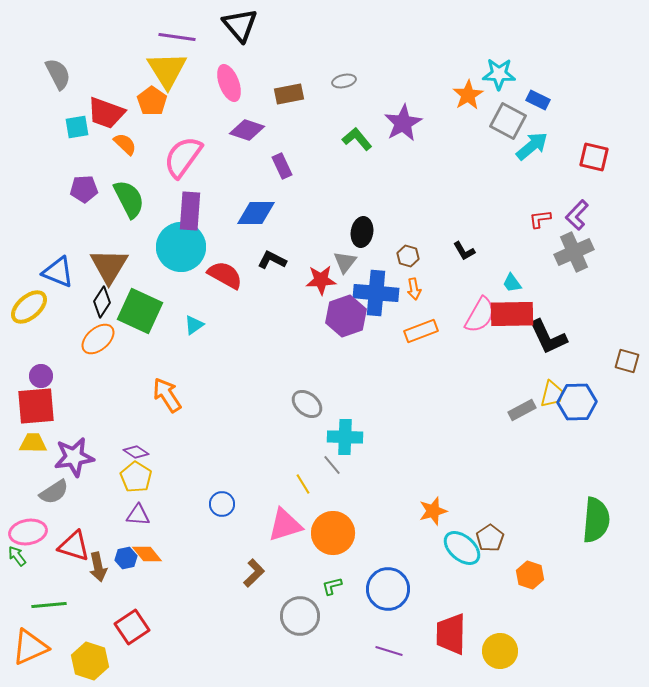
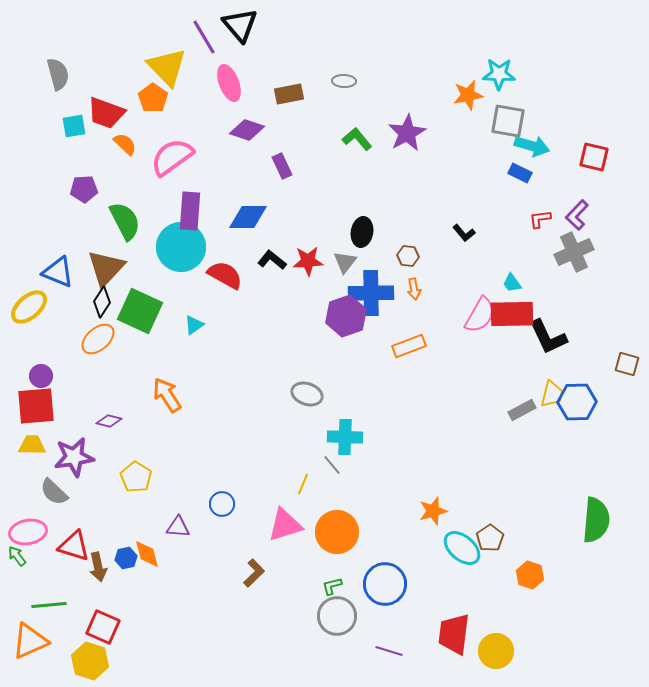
purple line at (177, 37): moved 27 px right; rotated 51 degrees clockwise
yellow triangle at (167, 70): moved 3 px up; rotated 12 degrees counterclockwise
gray semicircle at (58, 74): rotated 12 degrees clockwise
gray ellipse at (344, 81): rotated 15 degrees clockwise
orange star at (468, 95): rotated 20 degrees clockwise
blue rectangle at (538, 100): moved 18 px left, 73 px down
orange pentagon at (152, 101): moved 1 px right, 3 px up
gray square at (508, 121): rotated 18 degrees counterclockwise
purple star at (403, 123): moved 4 px right, 10 px down
cyan square at (77, 127): moved 3 px left, 1 px up
cyan arrow at (532, 146): rotated 56 degrees clockwise
pink semicircle at (183, 157): moved 11 px left; rotated 18 degrees clockwise
green semicircle at (129, 199): moved 4 px left, 22 px down
blue diamond at (256, 213): moved 8 px left, 4 px down
black L-shape at (464, 251): moved 18 px up; rotated 10 degrees counterclockwise
brown hexagon at (408, 256): rotated 10 degrees counterclockwise
black L-shape at (272, 260): rotated 12 degrees clockwise
brown triangle at (109, 266): moved 3 px left, 2 px down; rotated 12 degrees clockwise
red star at (321, 280): moved 13 px left, 19 px up
blue cross at (376, 293): moved 5 px left; rotated 6 degrees counterclockwise
orange rectangle at (421, 331): moved 12 px left, 15 px down
brown square at (627, 361): moved 3 px down
gray ellipse at (307, 404): moved 10 px up; rotated 20 degrees counterclockwise
yellow trapezoid at (33, 443): moved 1 px left, 2 px down
purple diamond at (136, 452): moved 27 px left, 31 px up; rotated 20 degrees counterclockwise
yellow line at (303, 484): rotated 55 degrees clockwise
gray semicircle at (54, 492): rotated 76 degrees clockwise
purple triangle at (138, 515): moved 40 px right, 12 px down
orange circle at (333, 533): moved 4 px right, 1 px up
orange diamond at (147, 554): rotated 24 degrees clockwise
blue circle at (388, 589): moved 3 px left, 5 px up
gray circle at (300, 616): moved 37 px right
red square at (132, 627): moved 29 px left; rotated 32 degrees counterclockwise
red trapezoid at (451, 634): moved 3 px right; rotated 6 degrees clockwise
orange triangle at (30, 647): moved 6 px up
yellow circle at (500, 651): moved 4 px left
